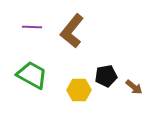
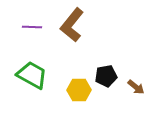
brown L-shape: moved 6 px up
brown arrow: moved 2 px right
